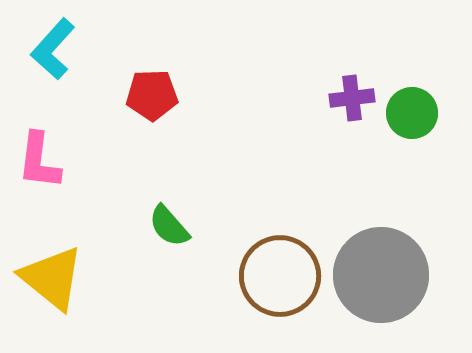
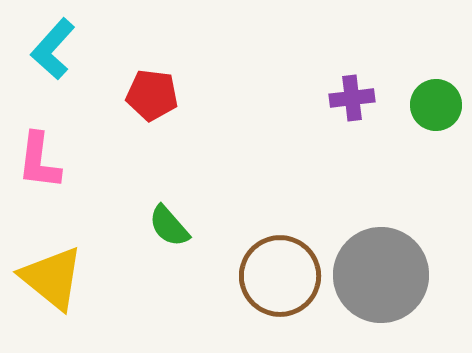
red pentagon: rotated 9 degrees clockwise
green circle: moved 24 px right, 8 px up
